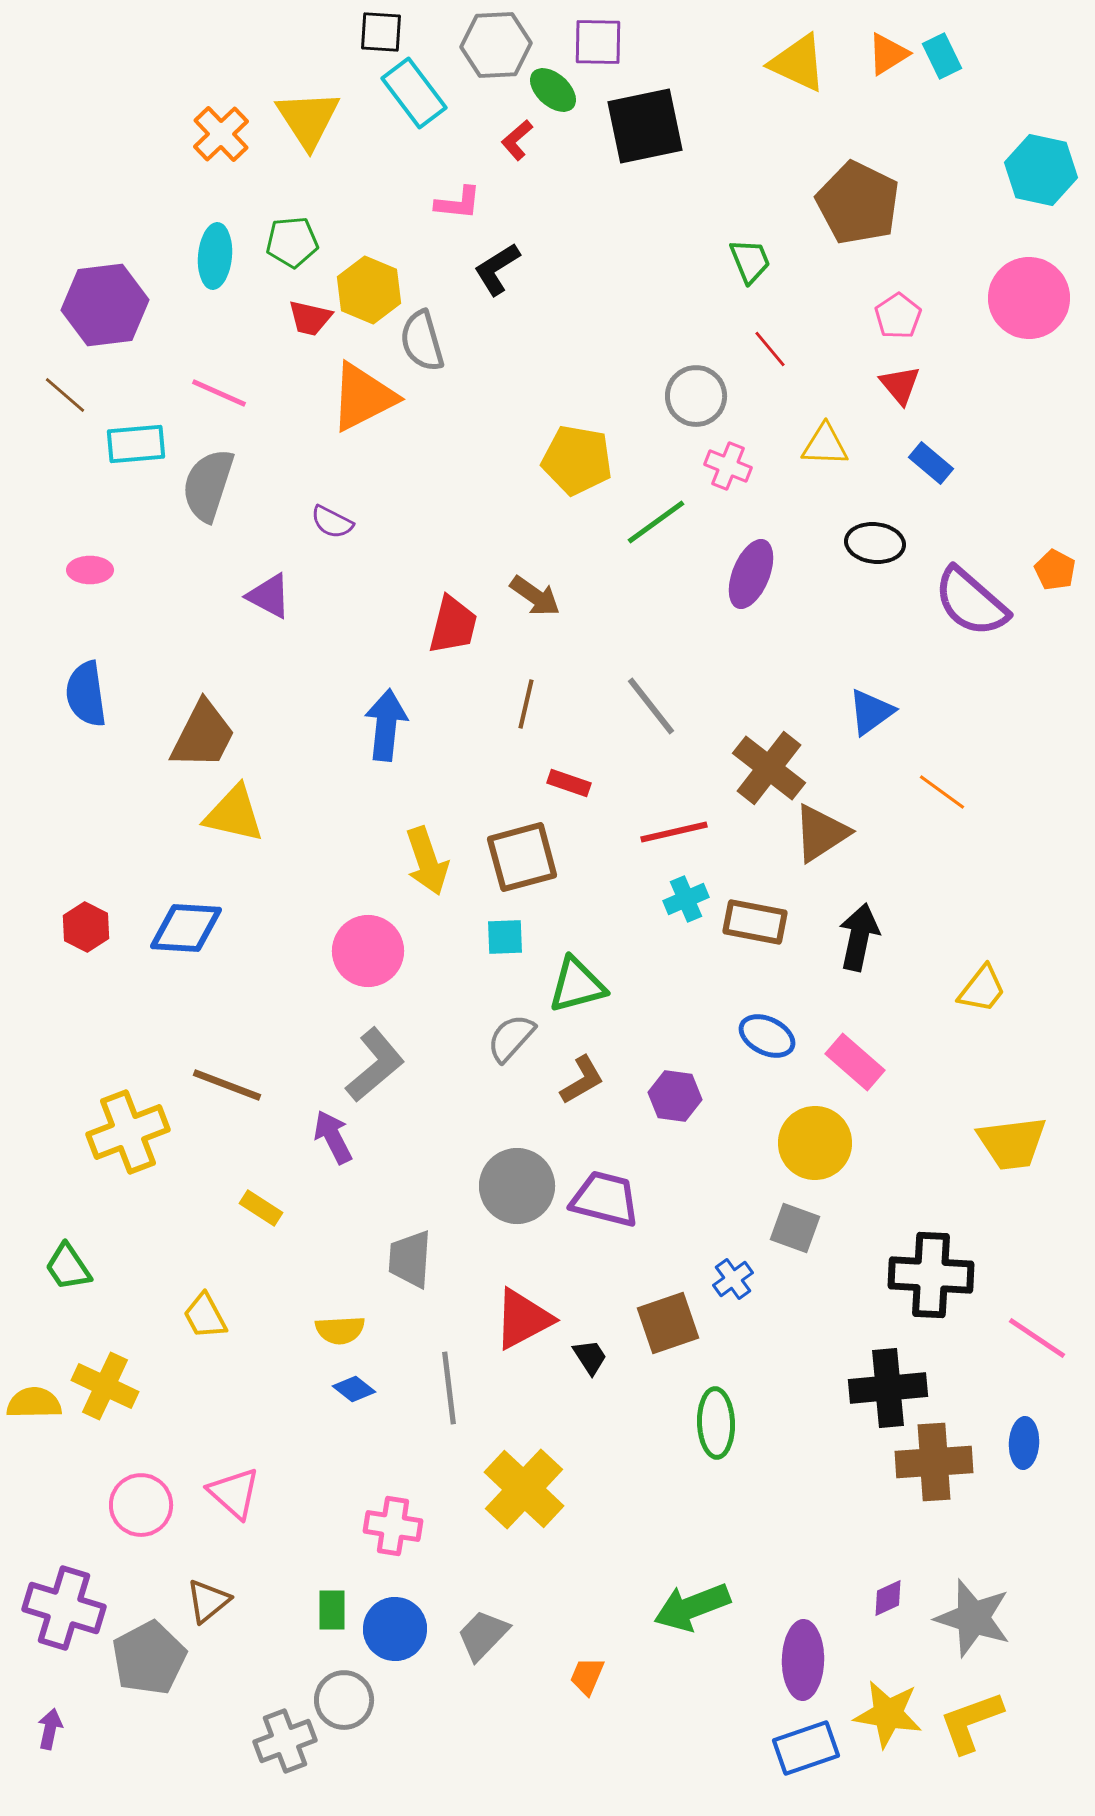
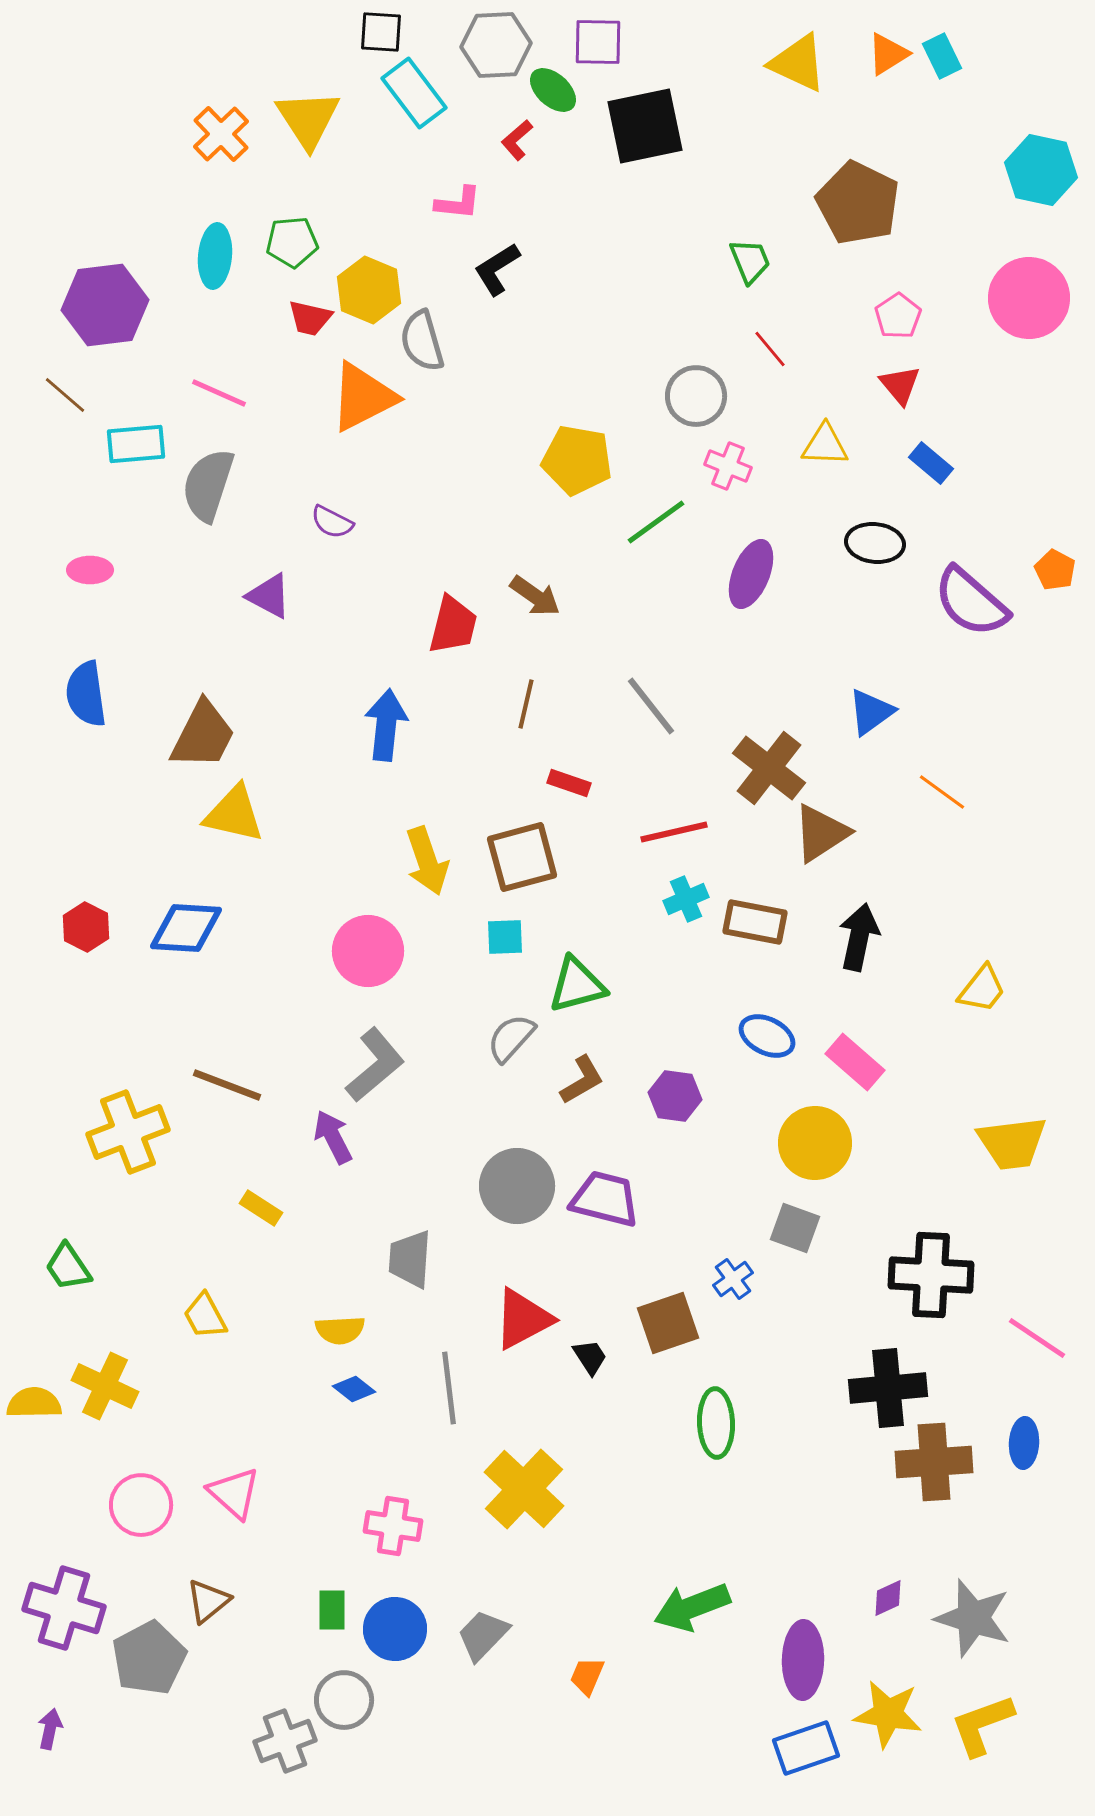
yellow L-shape at (971, 1722): moved 11 px right, 3 px down
